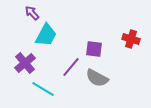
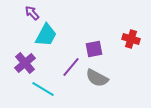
purple square: rotated 18 degrees counterclockwise
